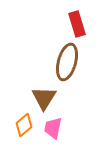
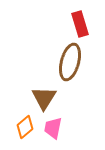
red rectangle: moved 3 px right
brown ellipse: moved 3 px right
orange diamond: moved 1 px right, 2 px down
